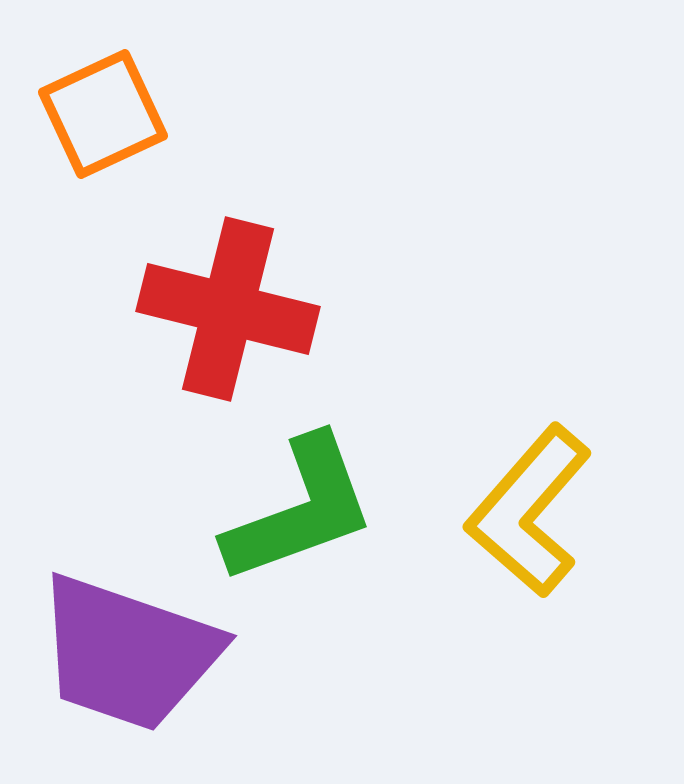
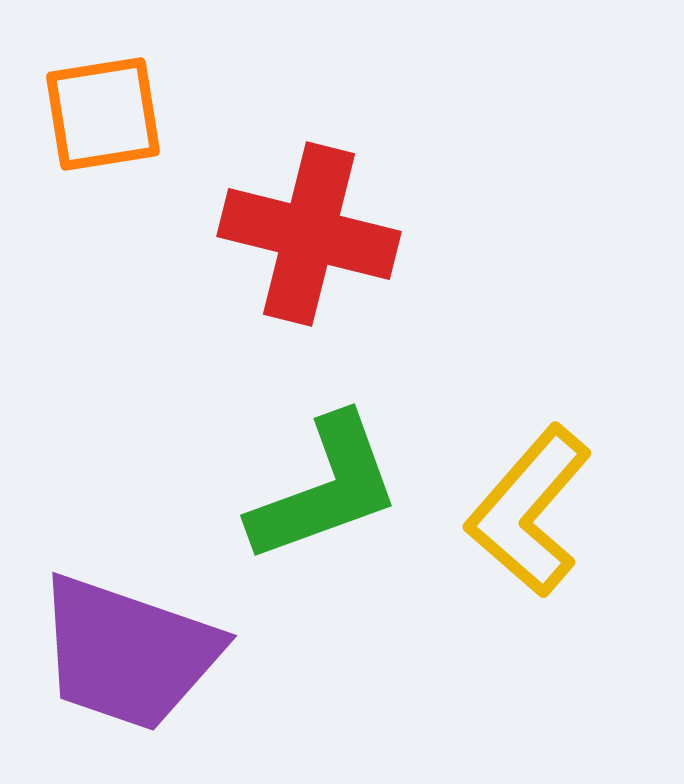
orange square: rotated 16 degrees clockwise
red cross: moved 81 px right, 75 px up
green L-shape: moved 25 px right, 21 px up
